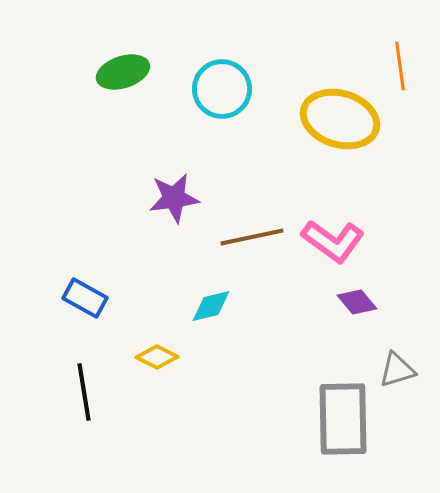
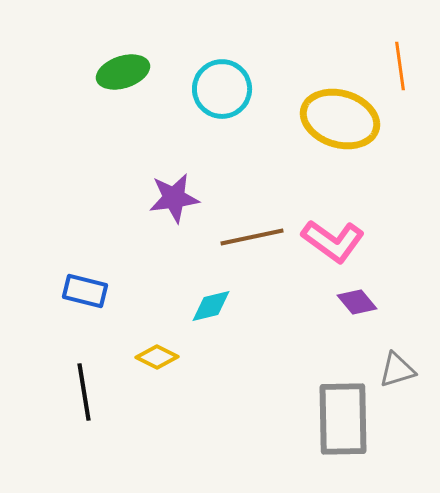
blue rectangle: moved 7 px up; rotated 15 degrees counterclockwise
